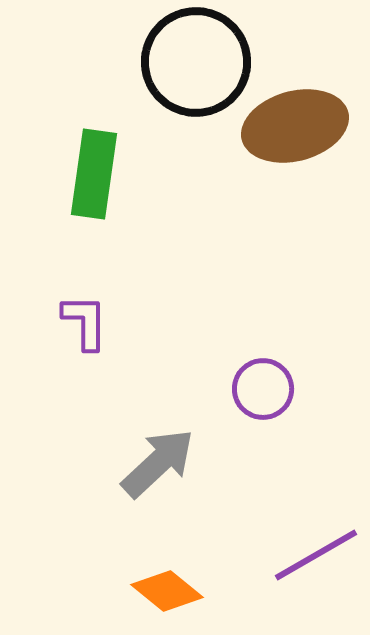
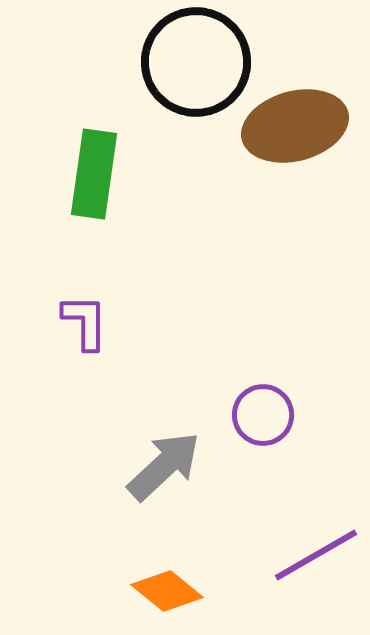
purple circle: moved 26 px down
gray arrow: moved 6 px right, 3 px down
